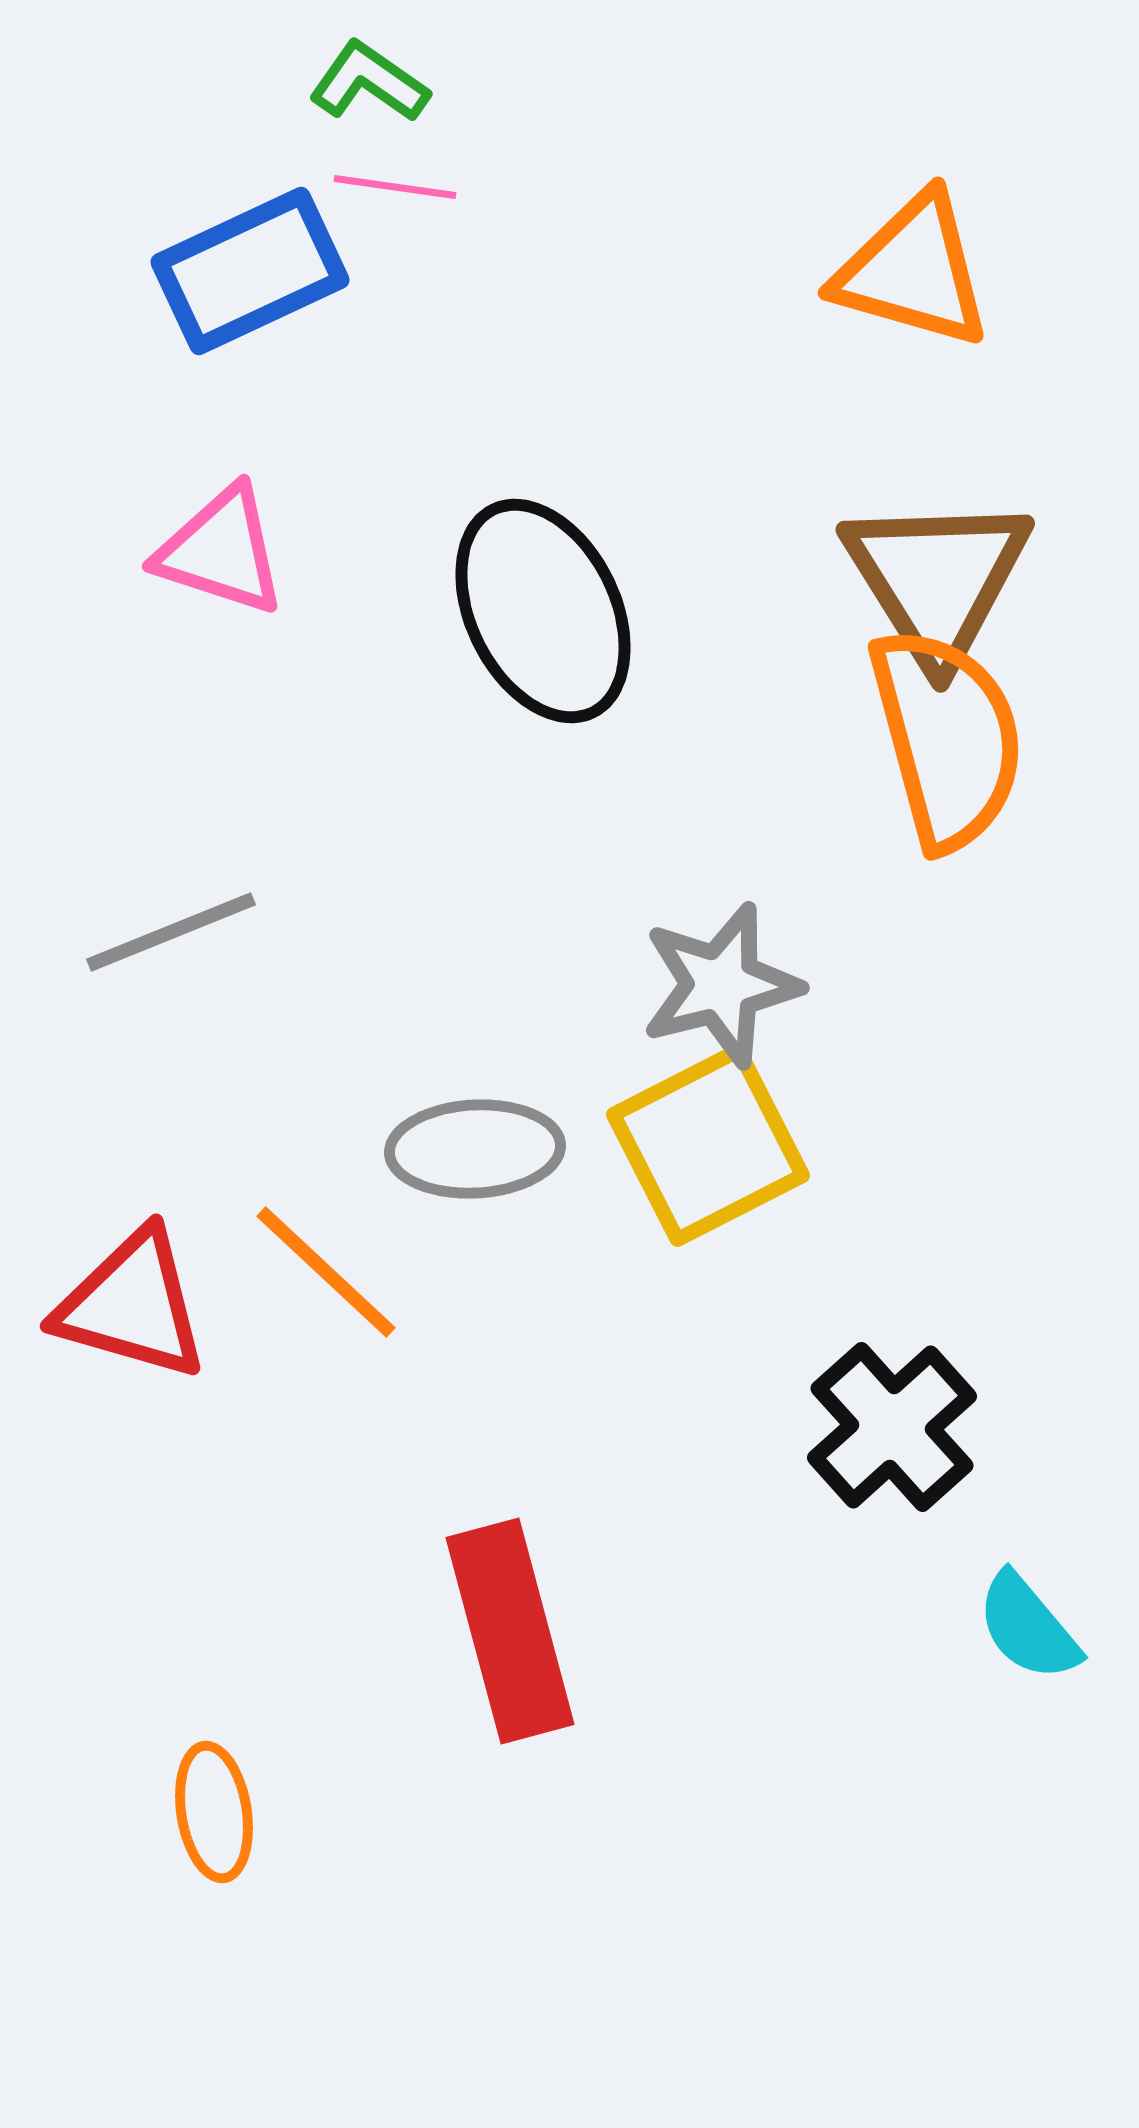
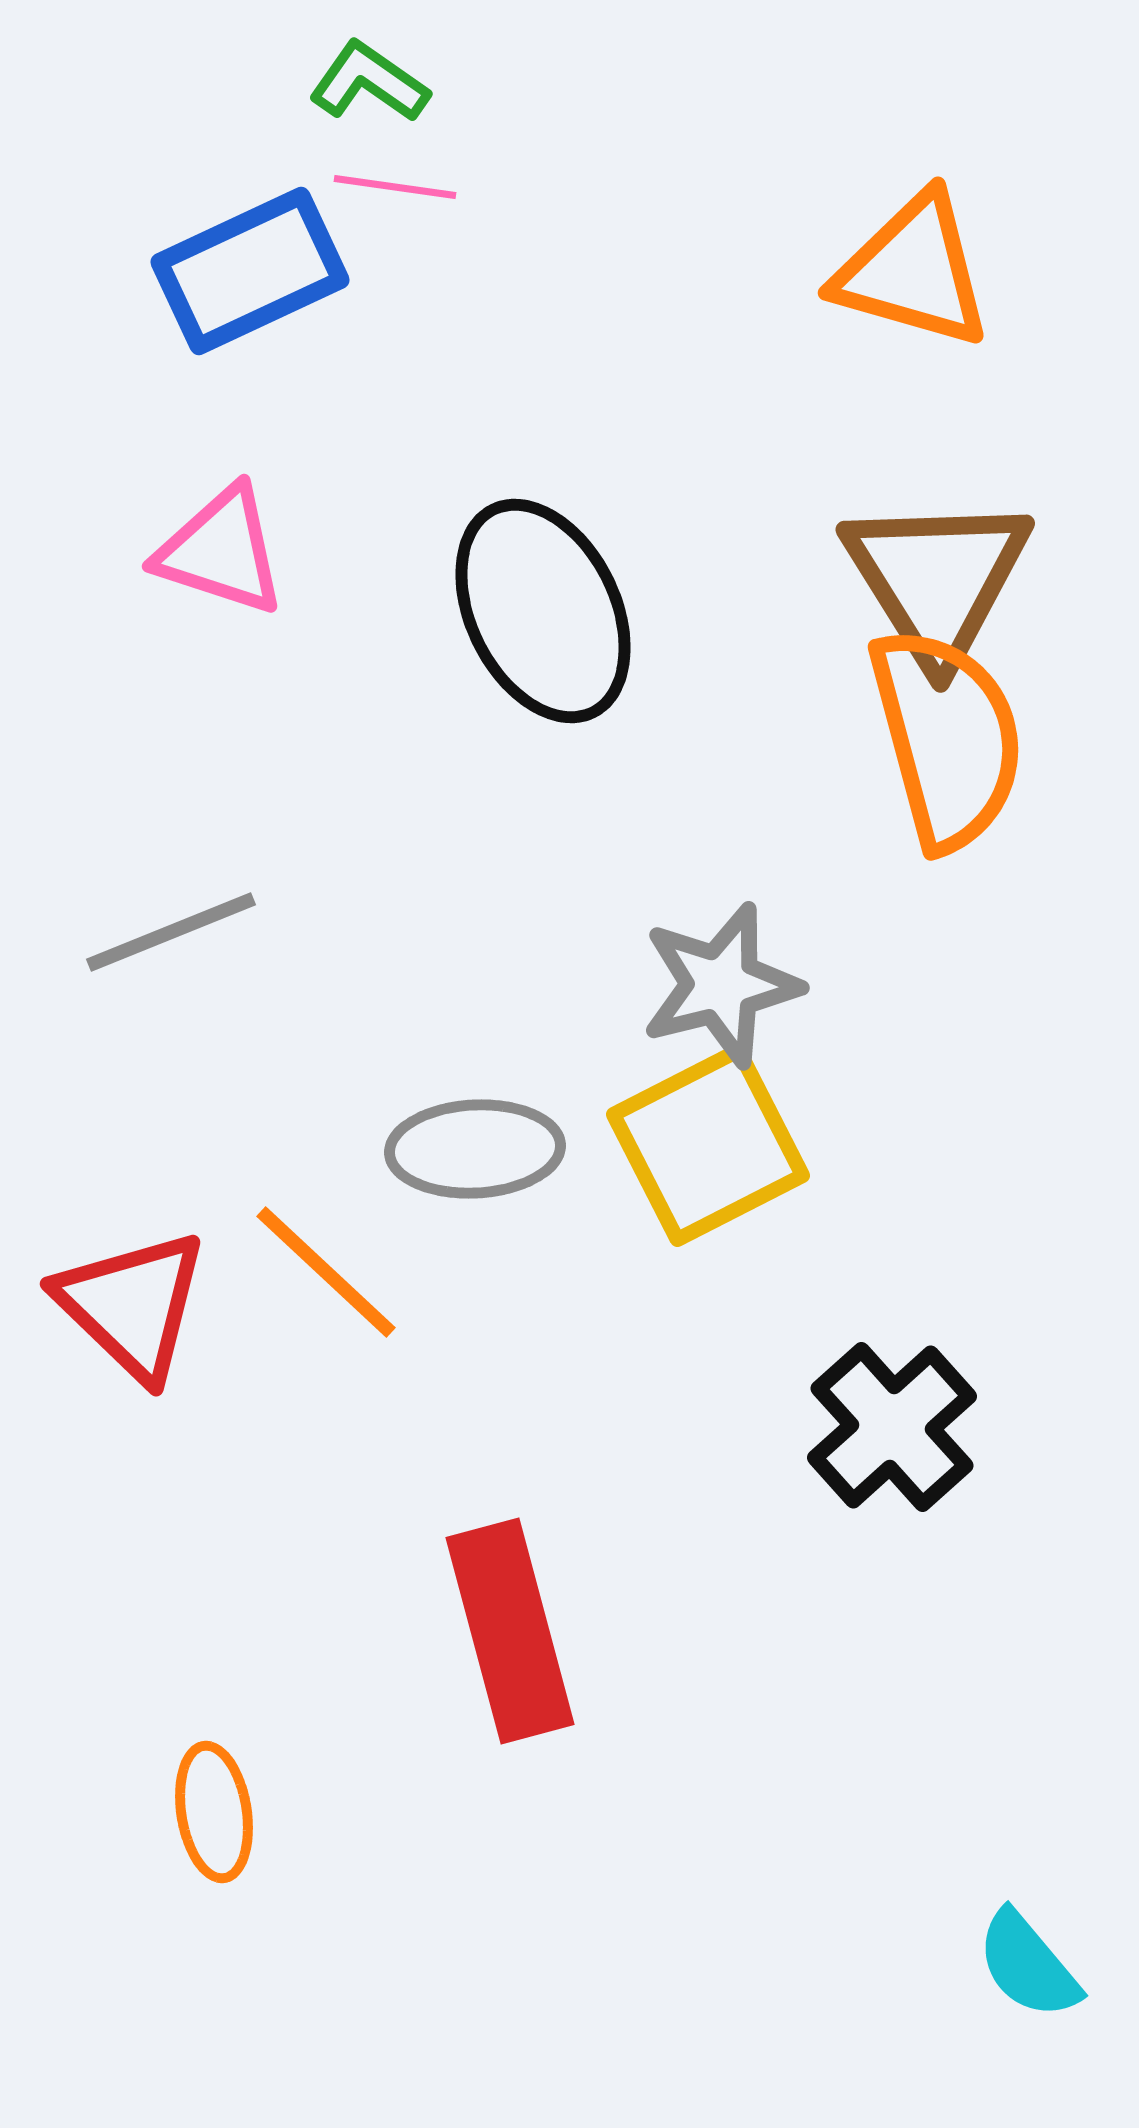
red triangle: rotated 28 degrees clockwise
cyan semicircle: moved 338 px down
